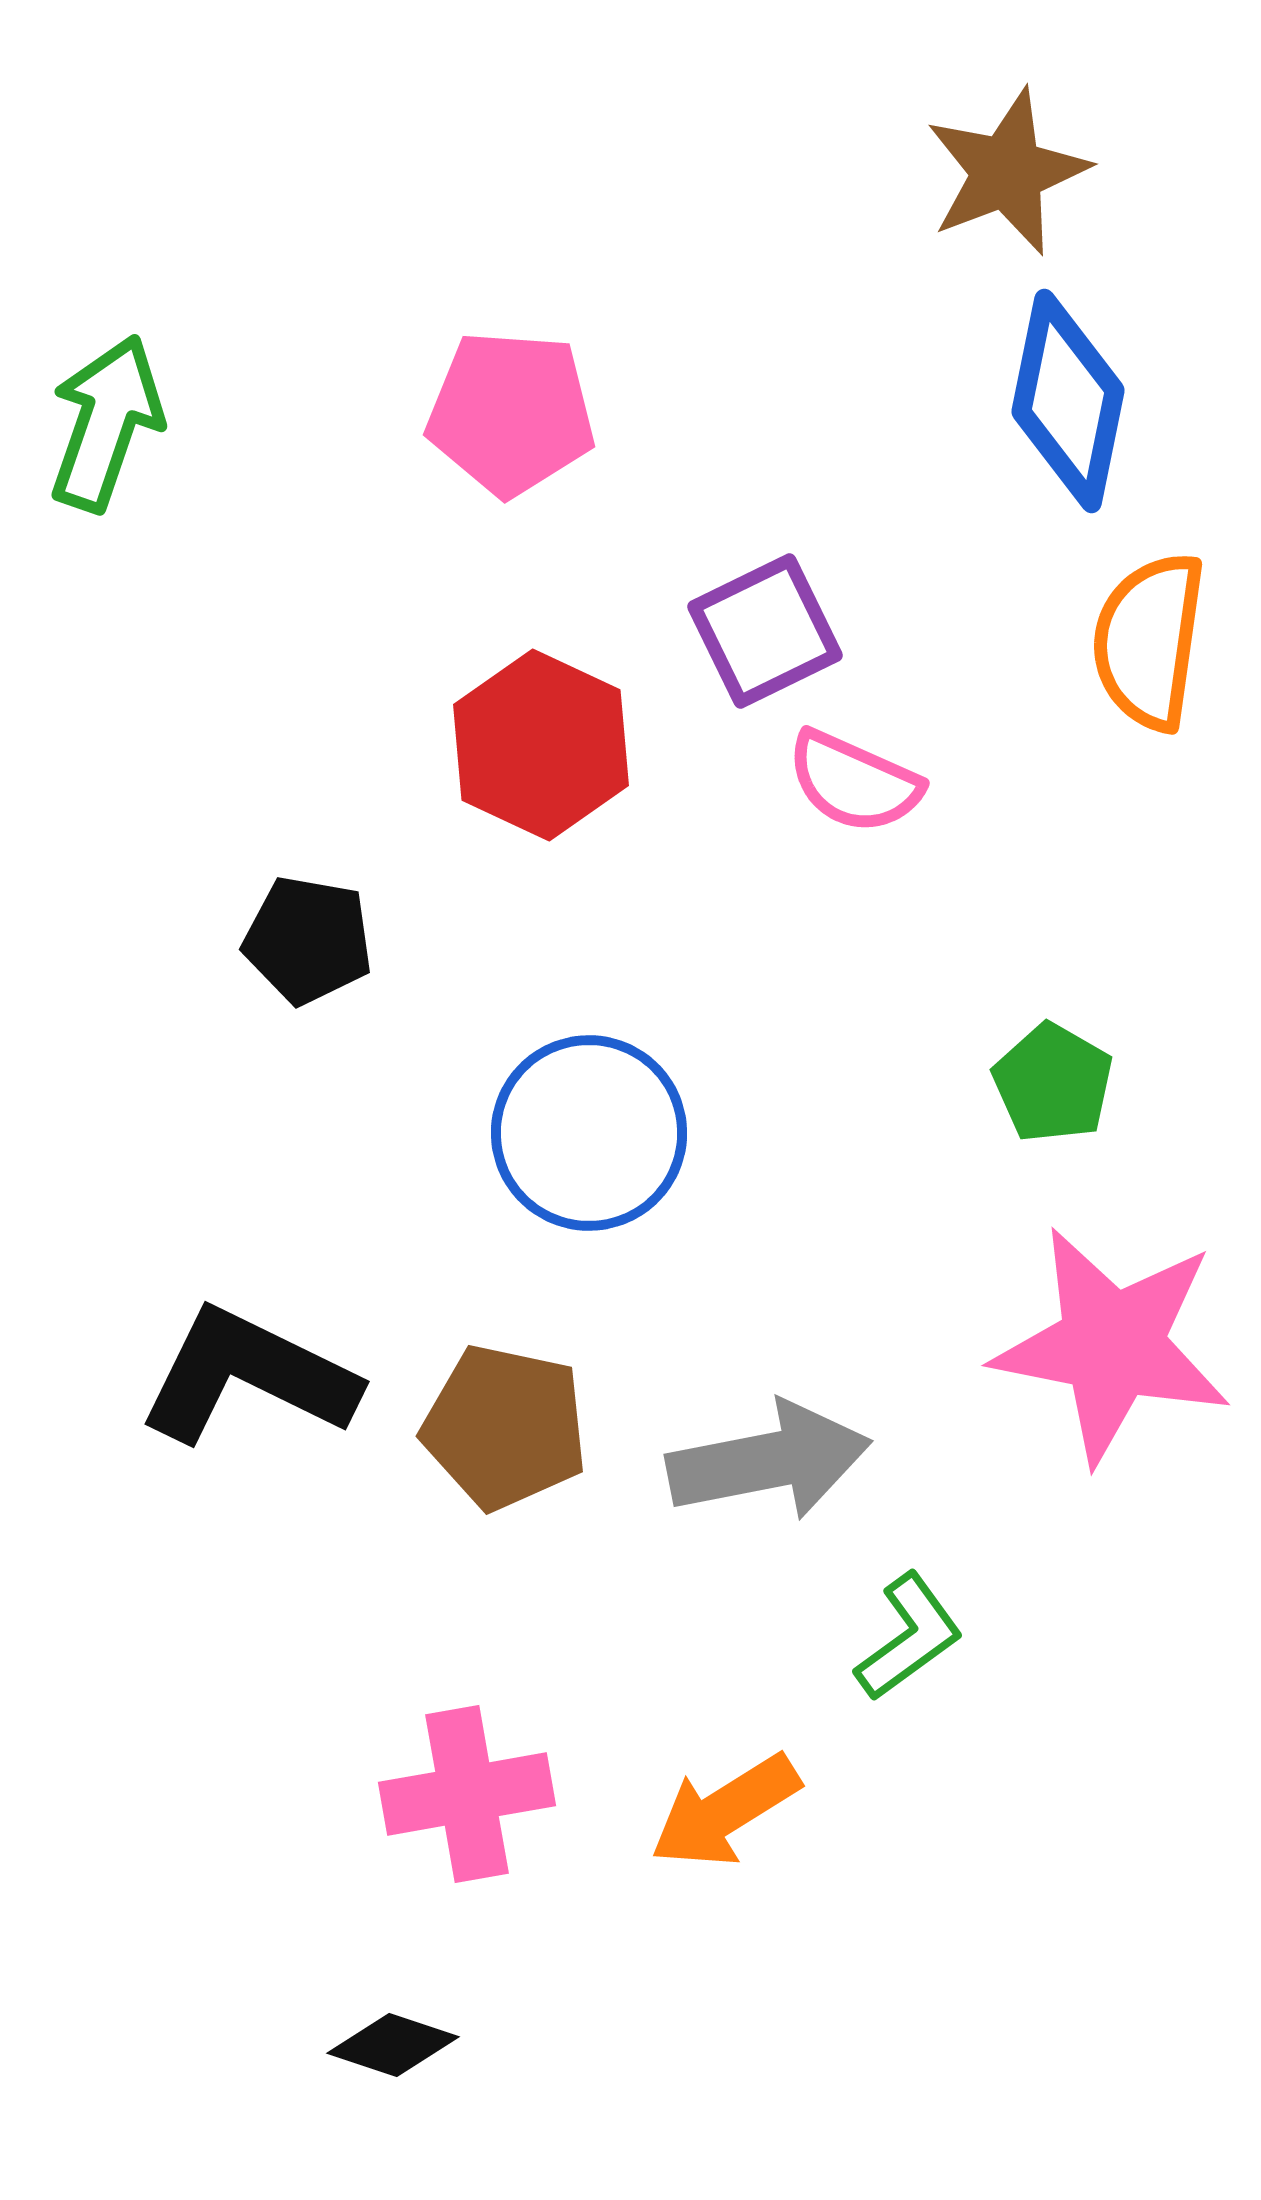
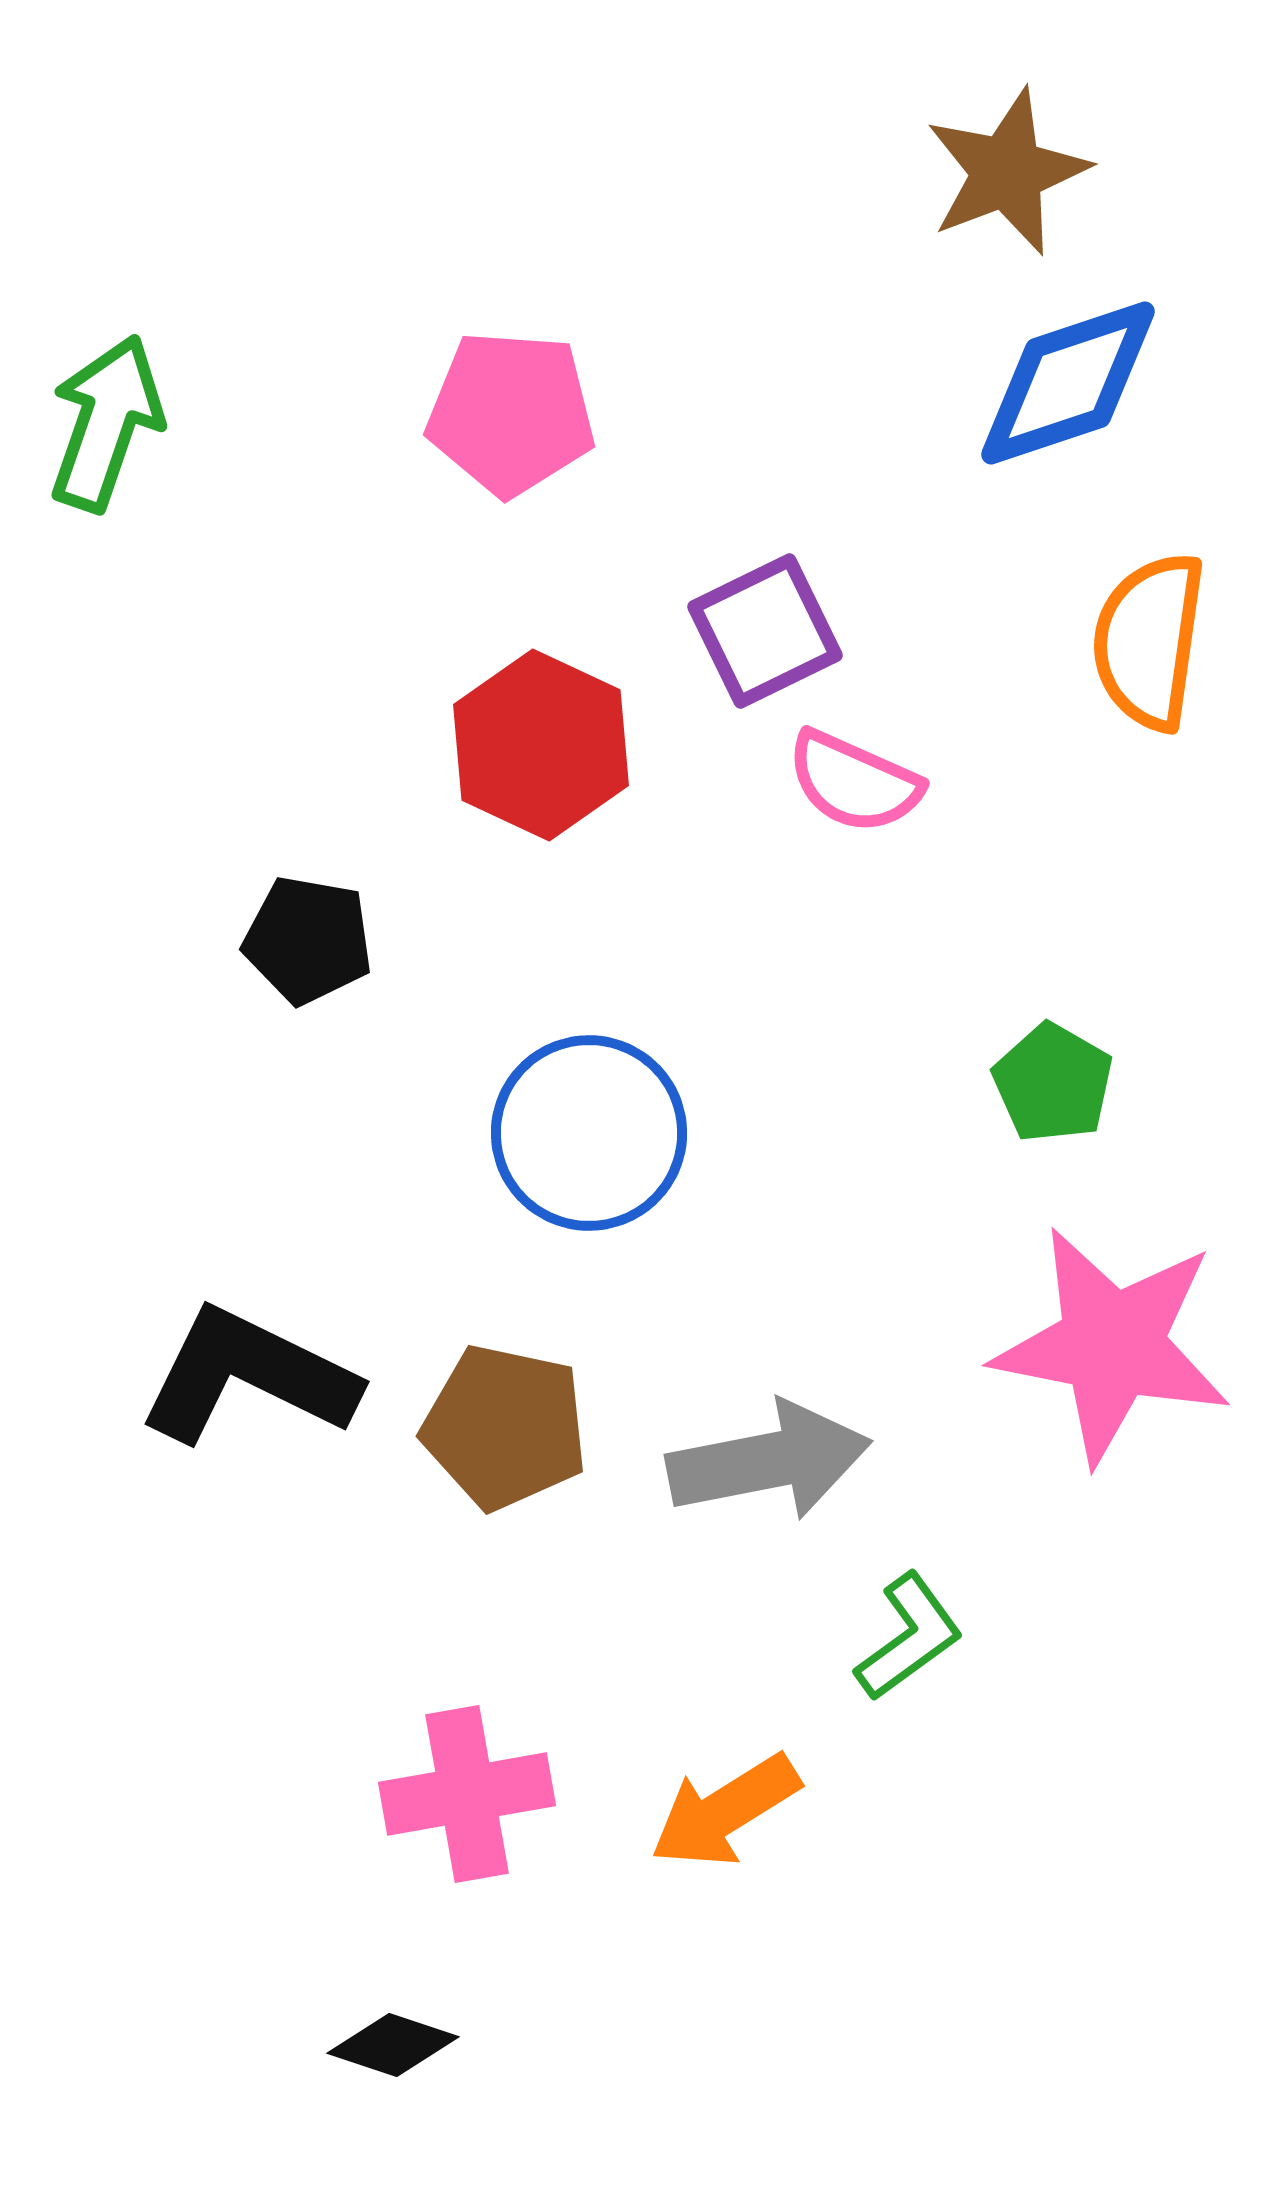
blue diamond: moved 18 px up; rotated 60 degrees clockwise
